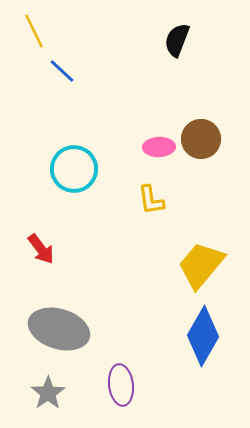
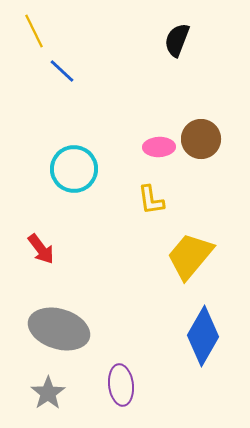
yellow trapezoid: moved 11 px left, 9 px up
